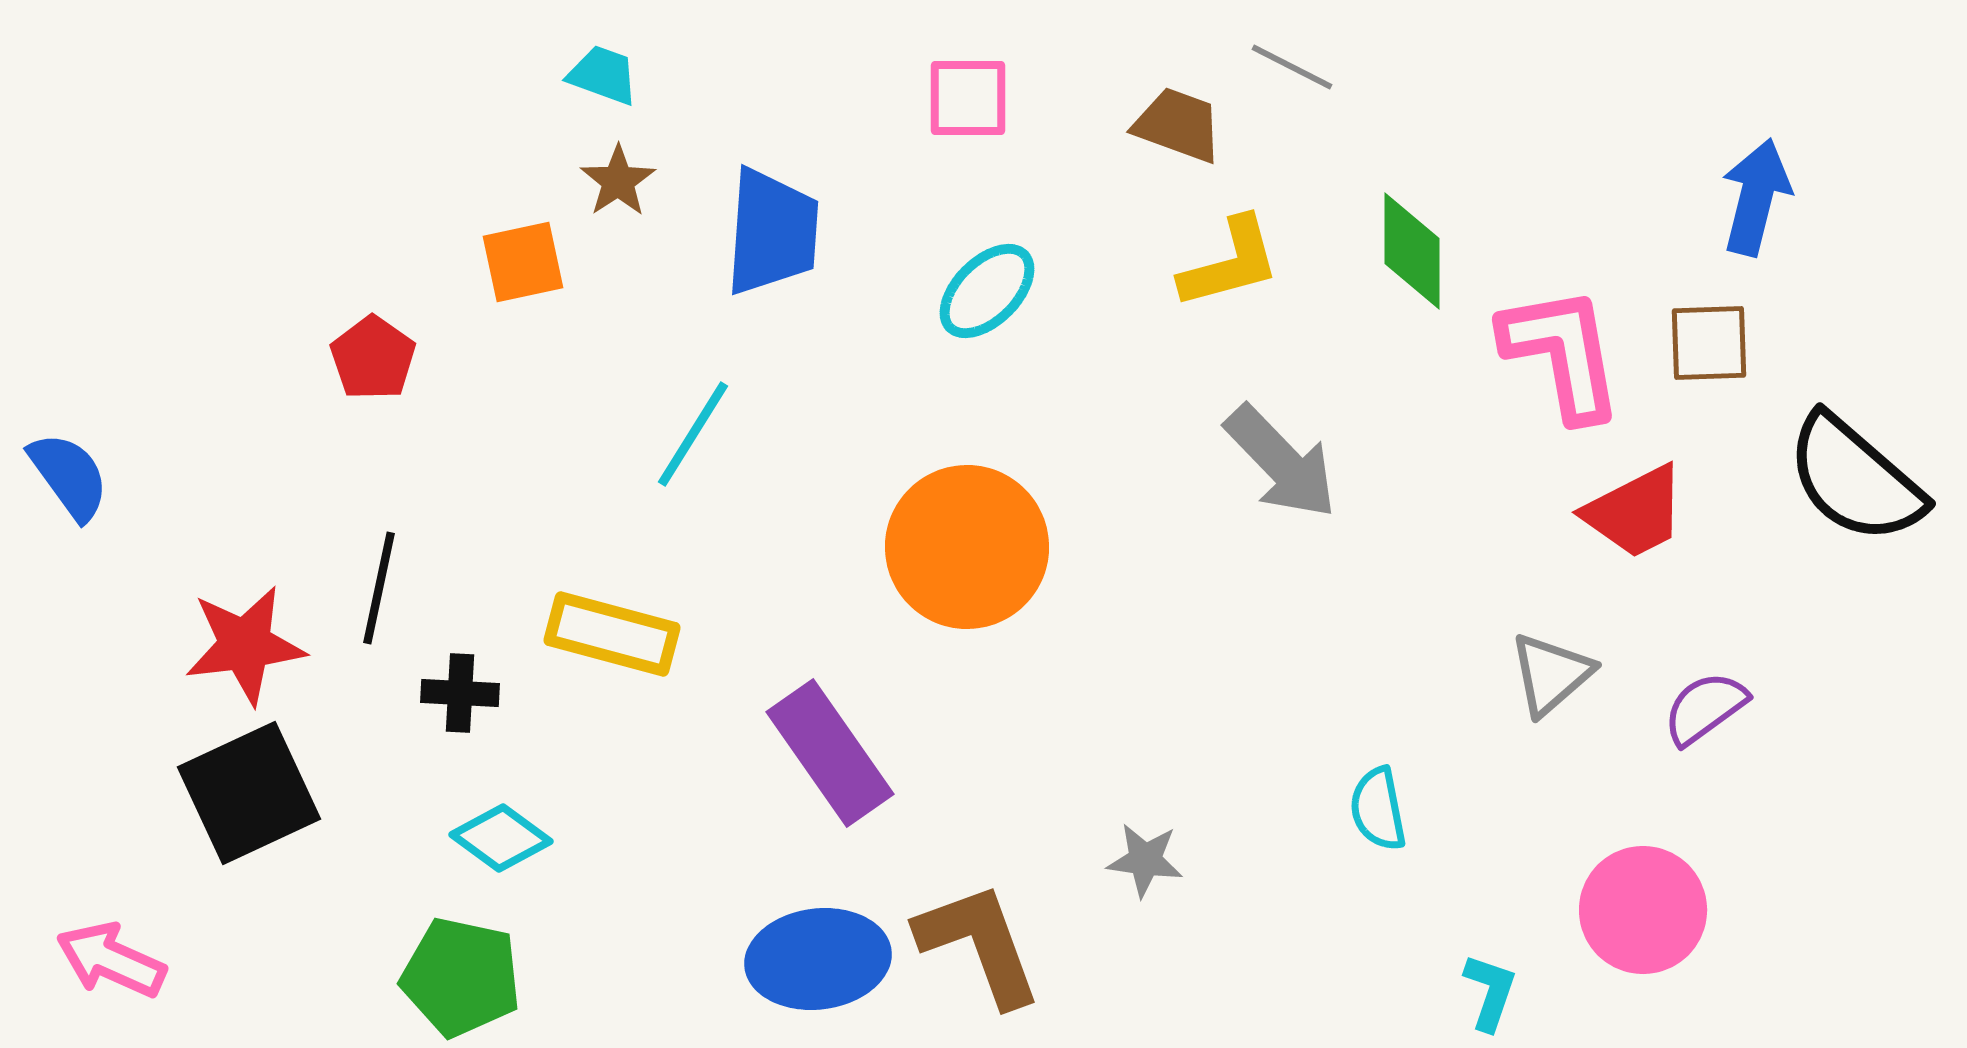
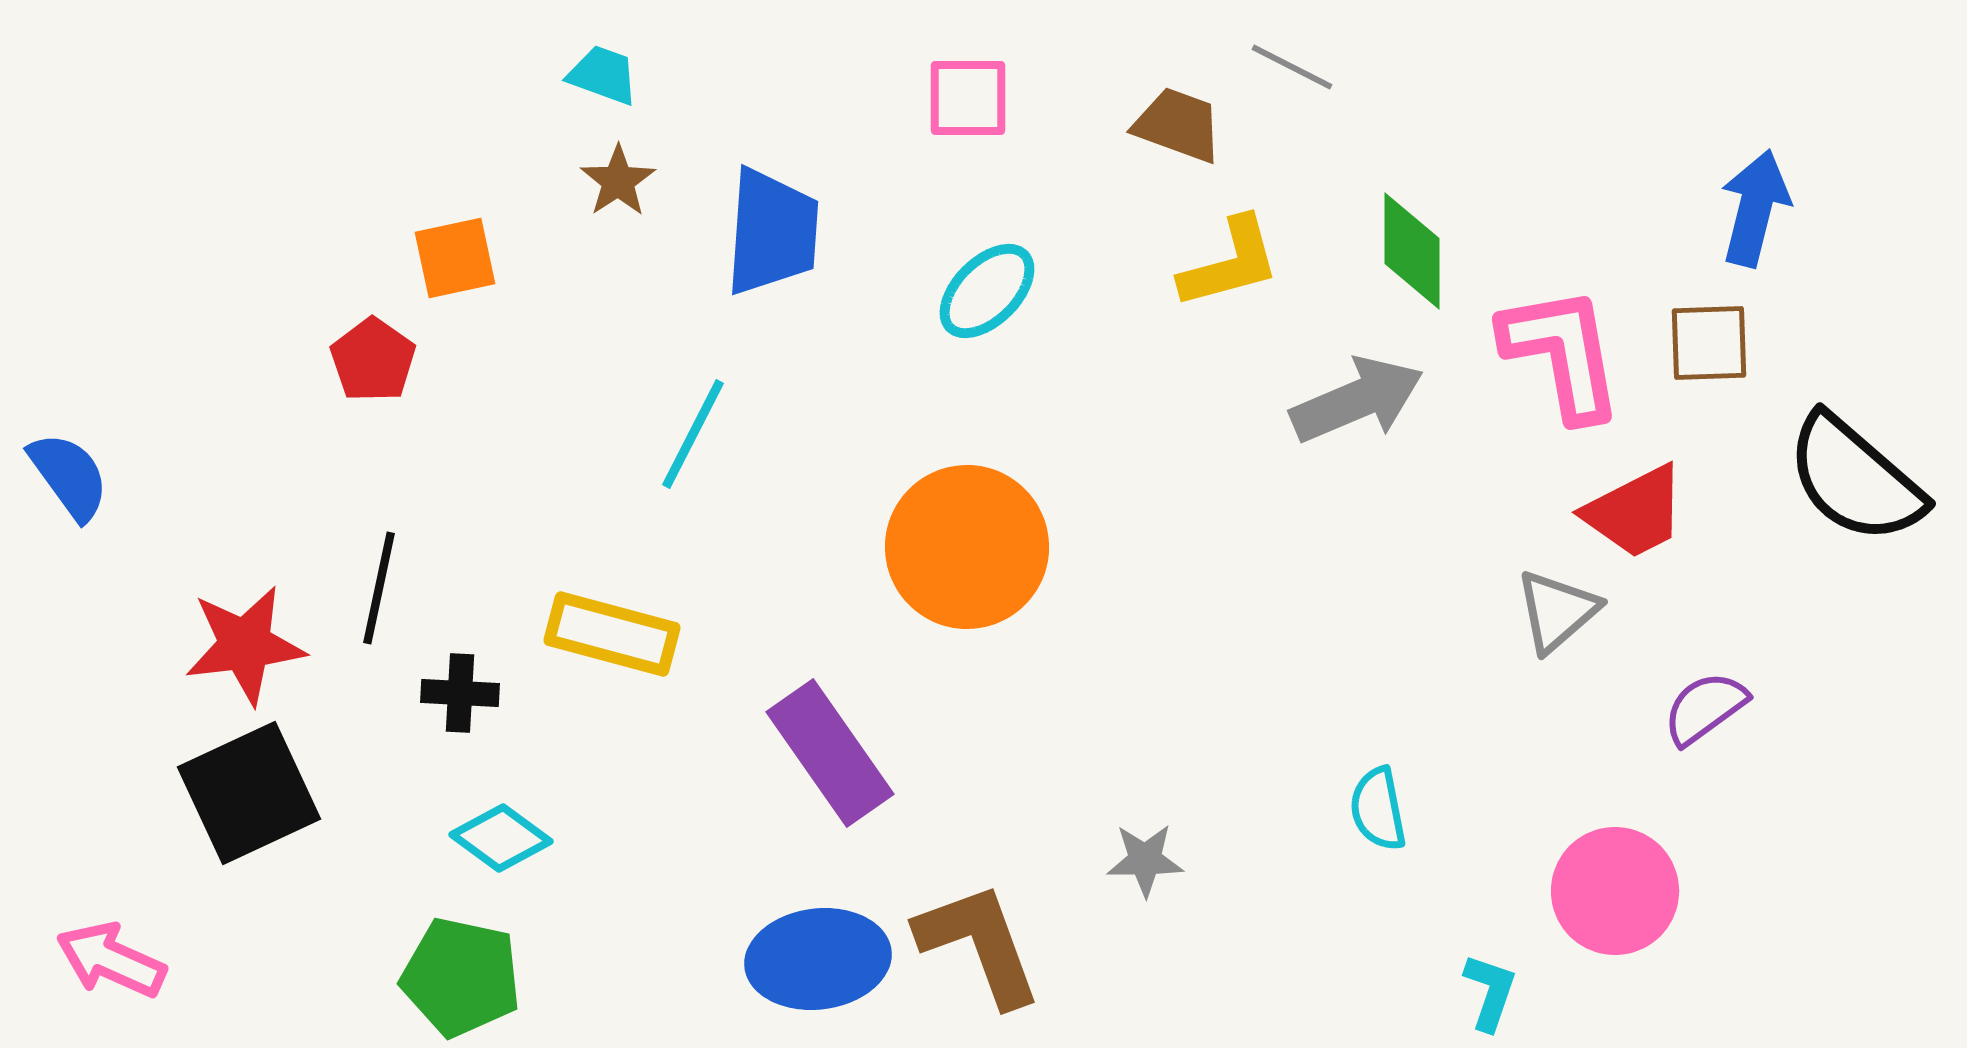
blue arrow: moved 1 px left, 11 px down
orange square: moved 68 px left, 4 px up
red pentagon: moved 2 px down
cyan line: rotated 5 degrees counterclockwise
gray arrow: moved 76 px right, 62 px up; rotated 69 degrees counterclockwise
gray triangle: moved 6 px right, 63 px up
gray star: rotated 8 degrees counterclockwise
pink circle: moved 28 px left, 19 px up
